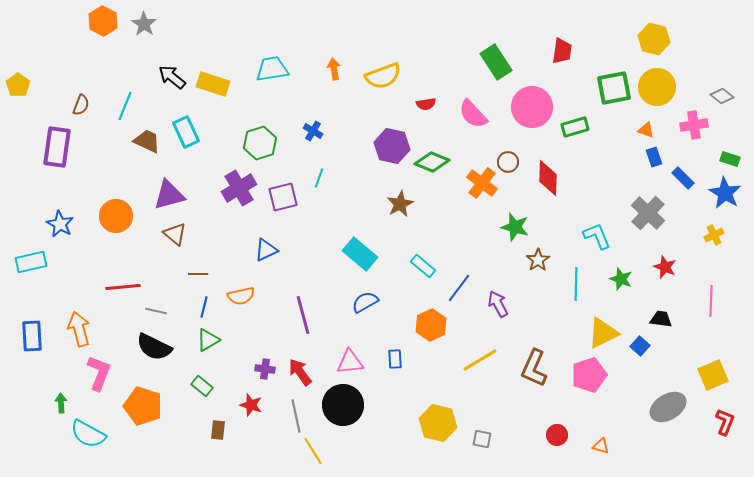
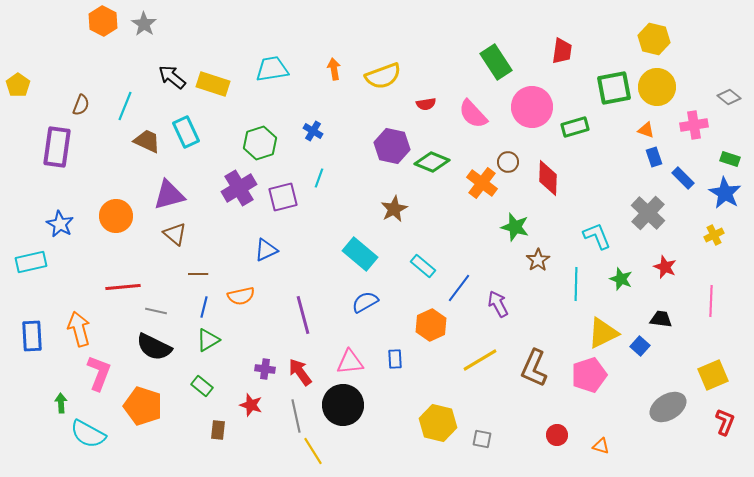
gray diamond at (722, 96): moved 7 px right, 1 px down
brown star at (400, 204): moved 6 px left, 5 px down
